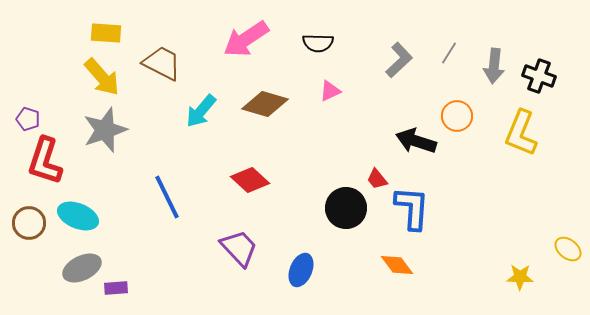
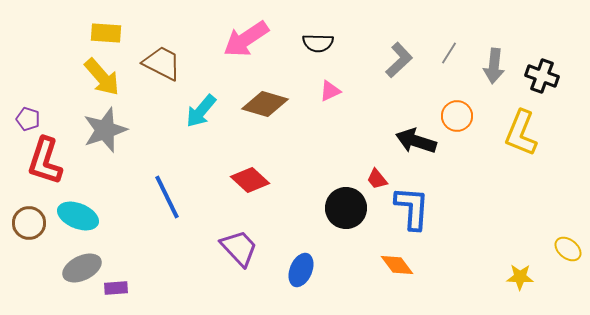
black cross: moved 3 px right
